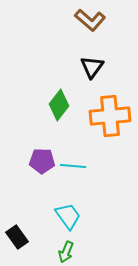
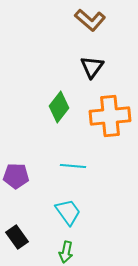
green diamond: moved 2 px down
purple pentagon: moved 26 px left, 15 px down
cyan trapezoid: moved 4 px up
green arrow: rotated 10 degrees counterclockwise
